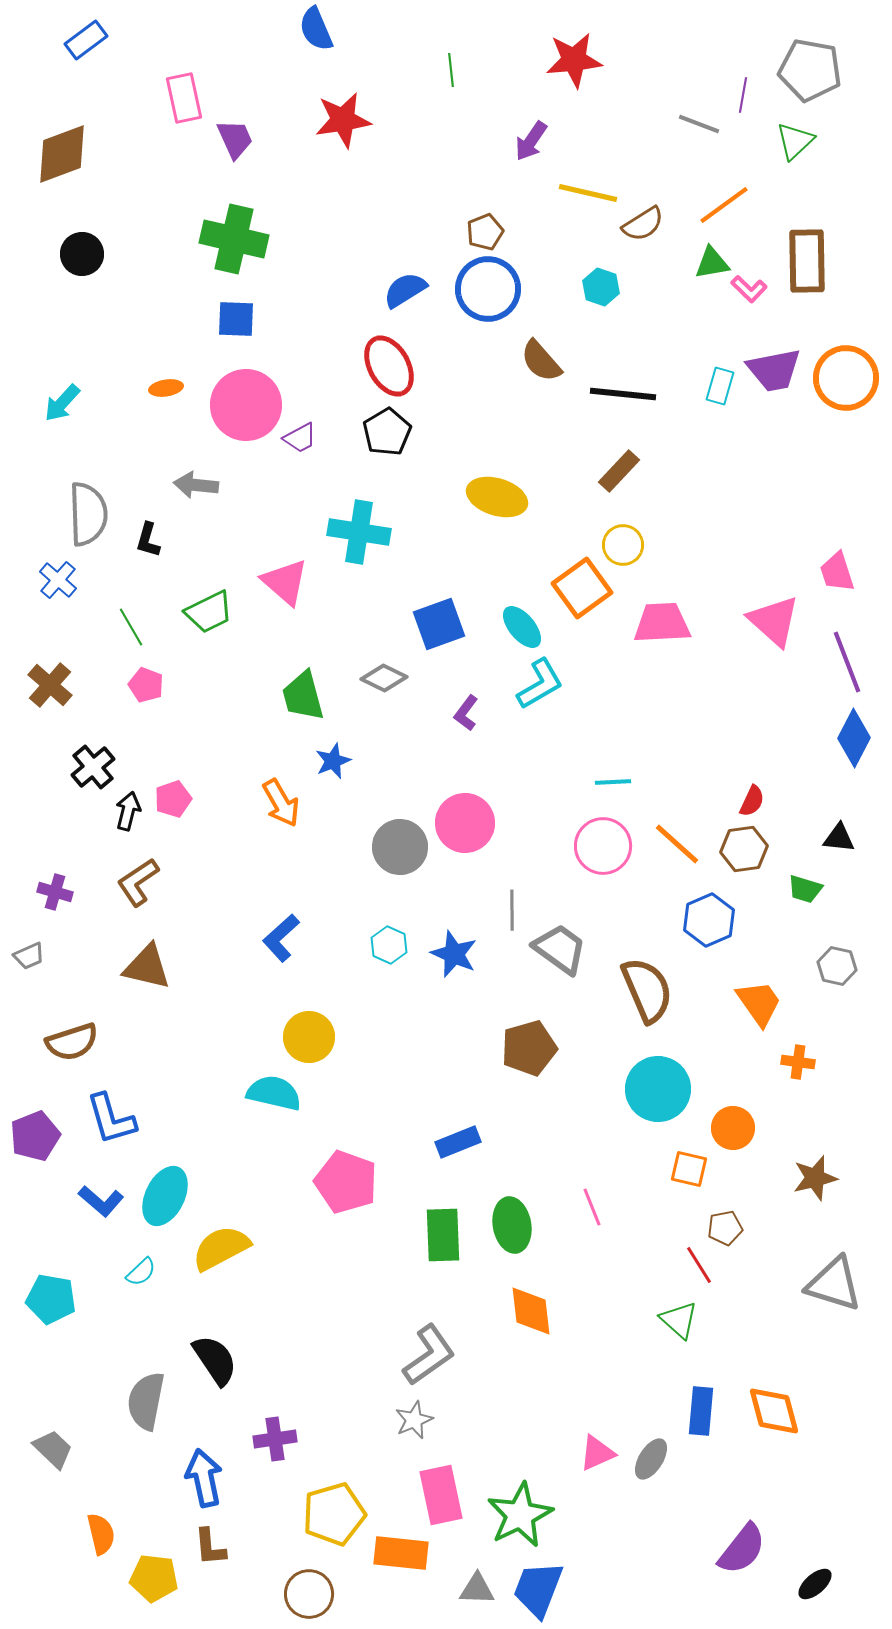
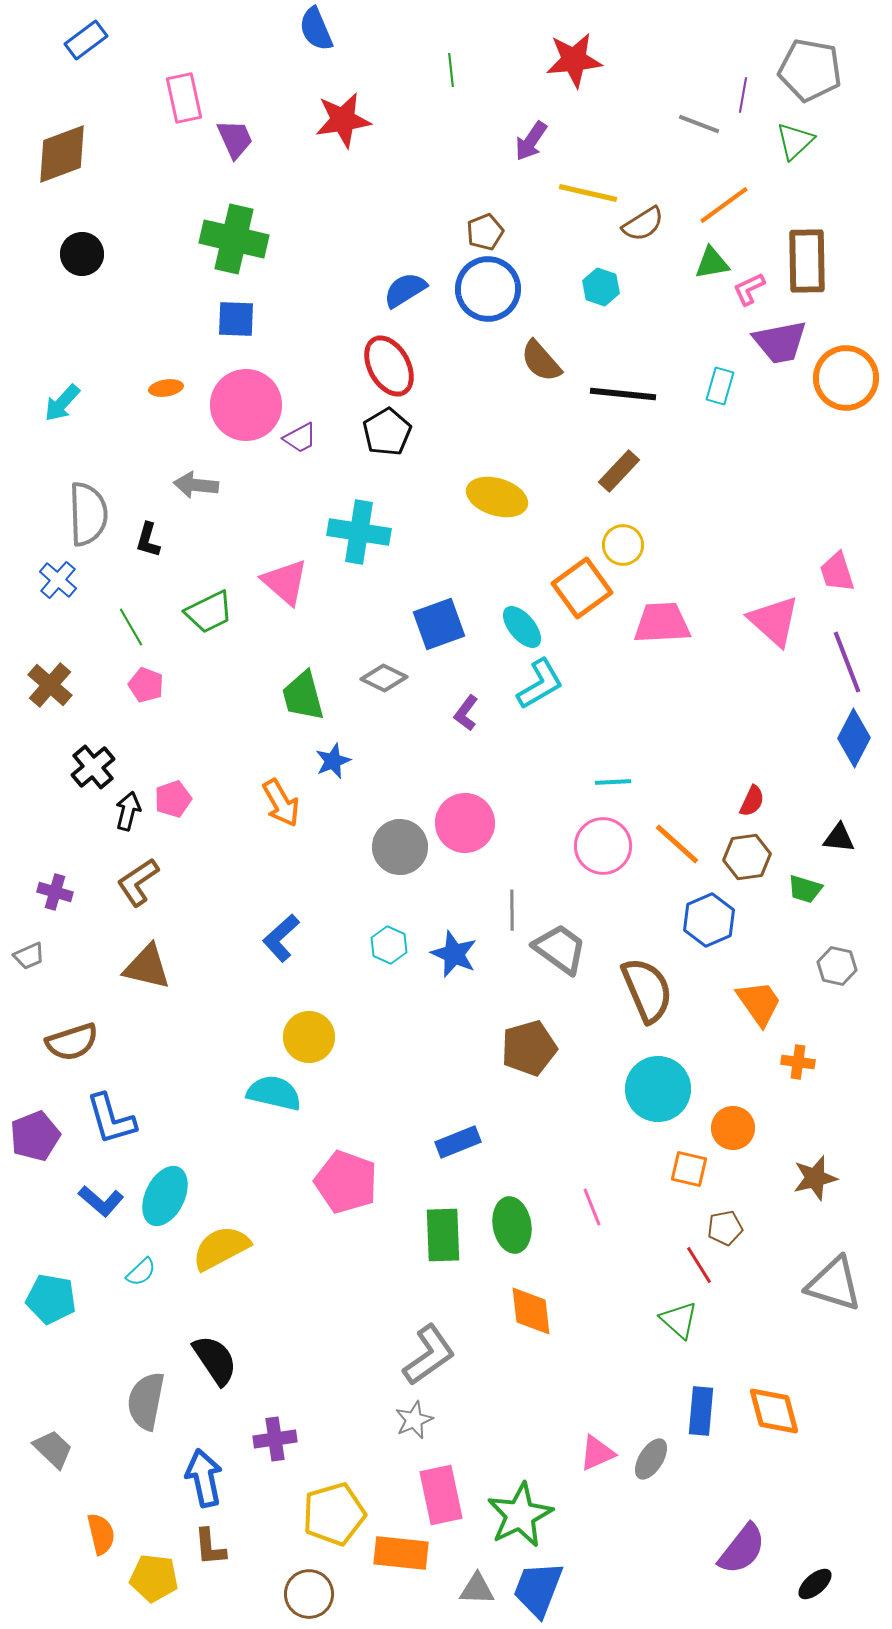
pink L-shape at (749, 289): rotated 111 degrees clockwise
purple trapezoid at (774, 370): moved 6 px right, 28 px up
brown hexagon at (744, 849): moved 3 px right, 8 px down
